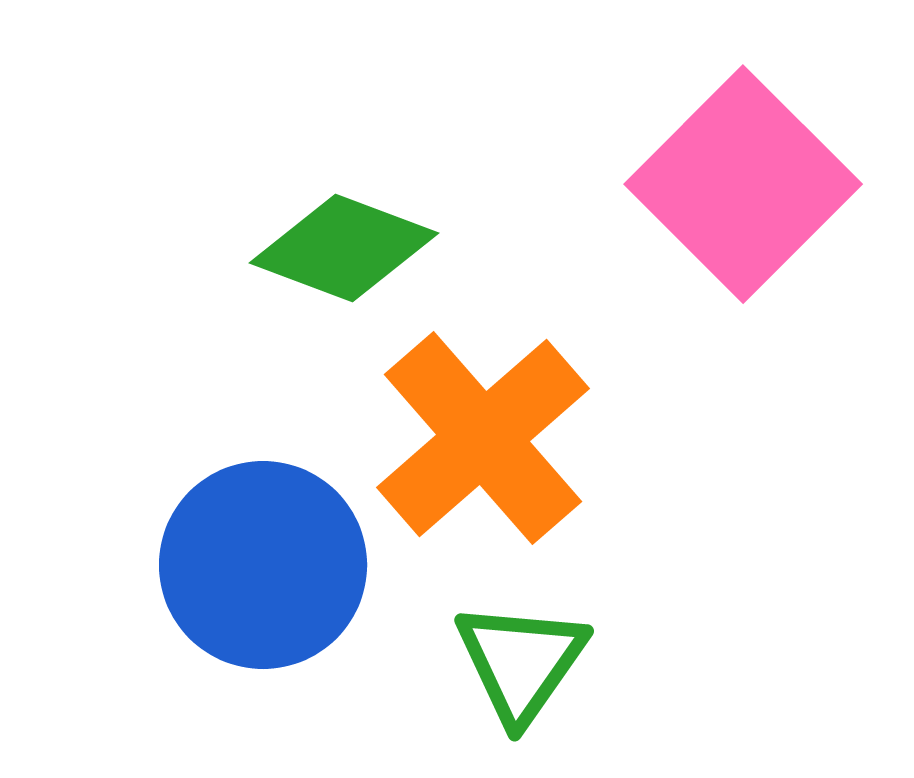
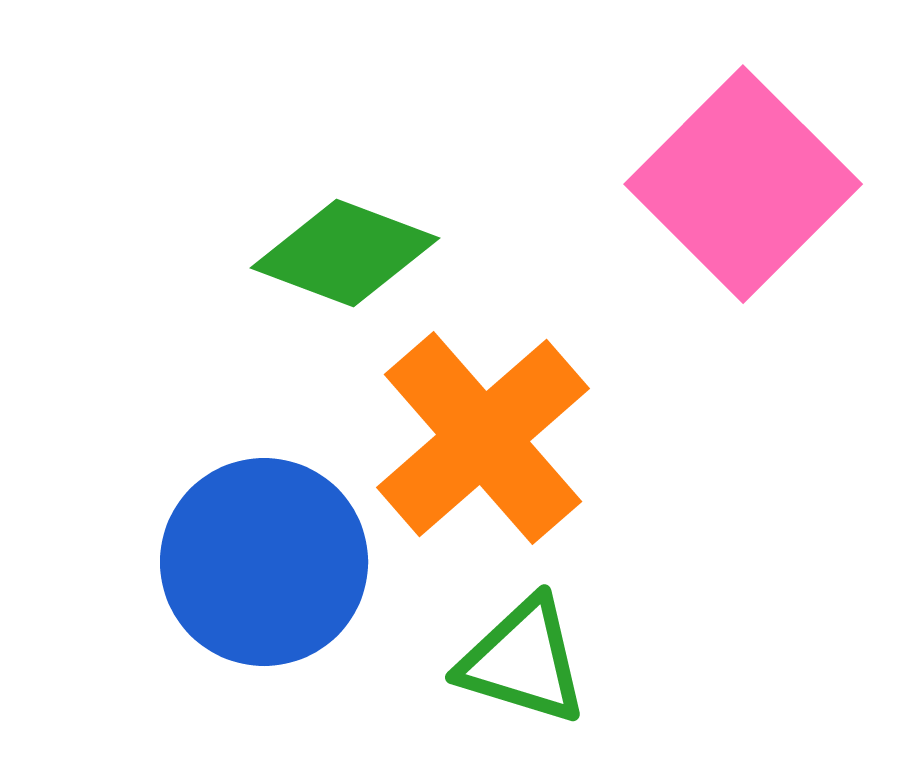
green diamond: moved 1 px right, 5 px down
blue circle: moved 1 px right, 3 px up
green triangle: moved 2 px right, 1 px up; rotated 48 degrees counterclockwise
